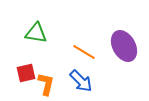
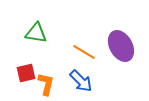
purple ellipse: moved 3 px left
